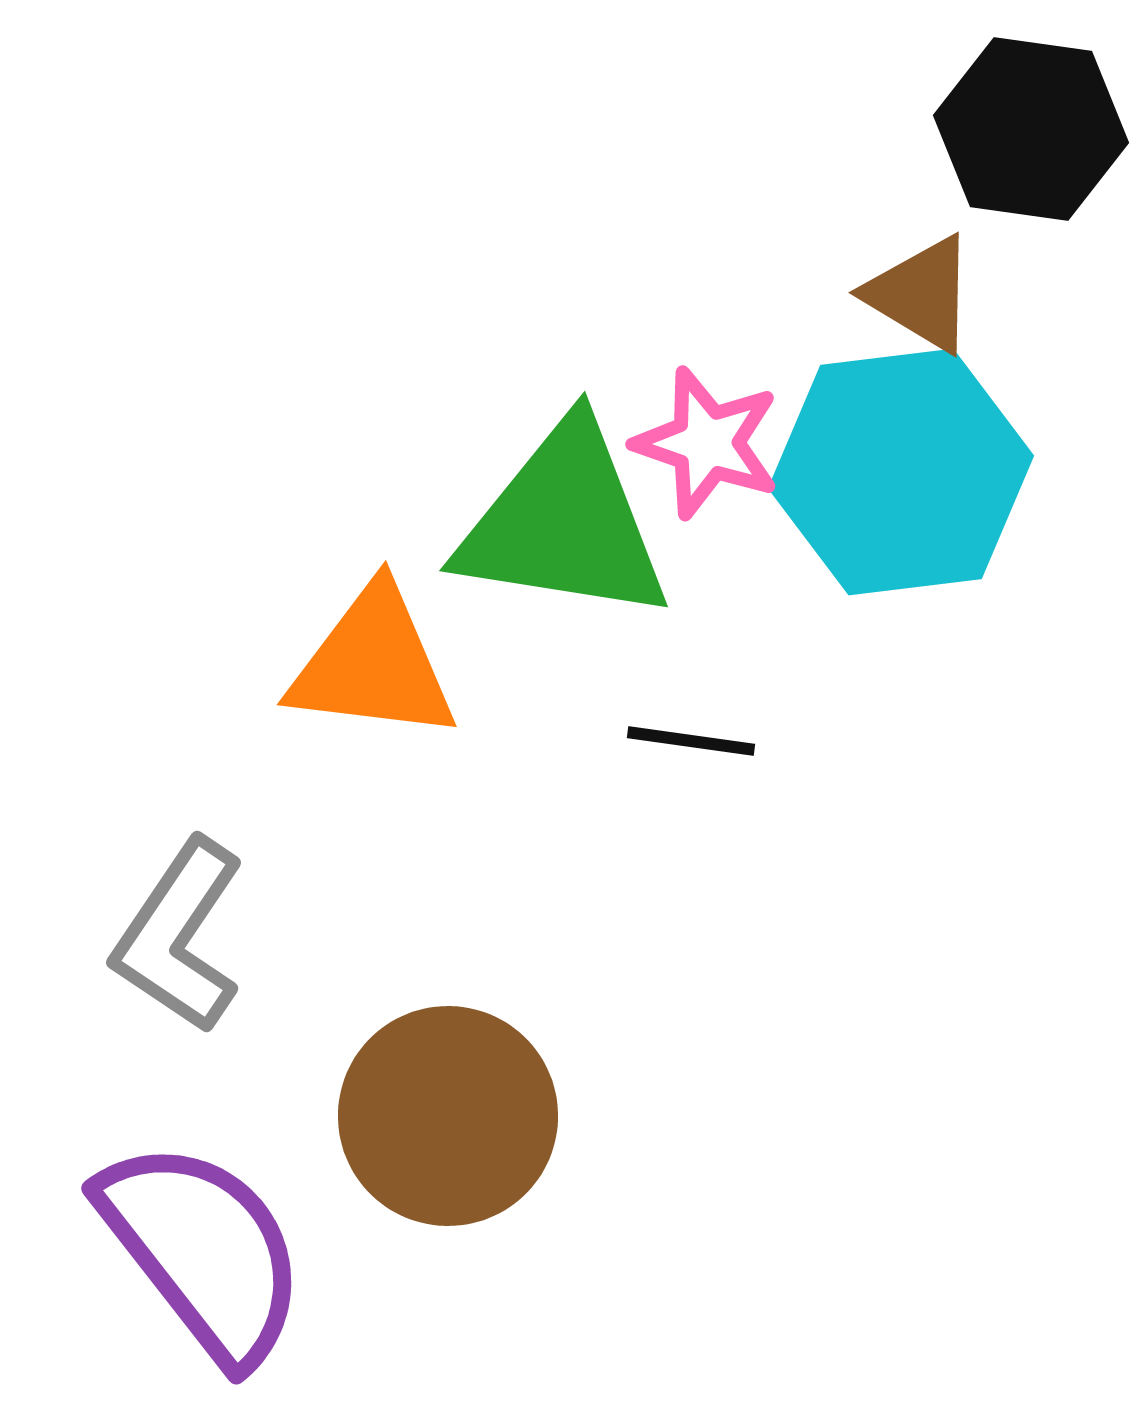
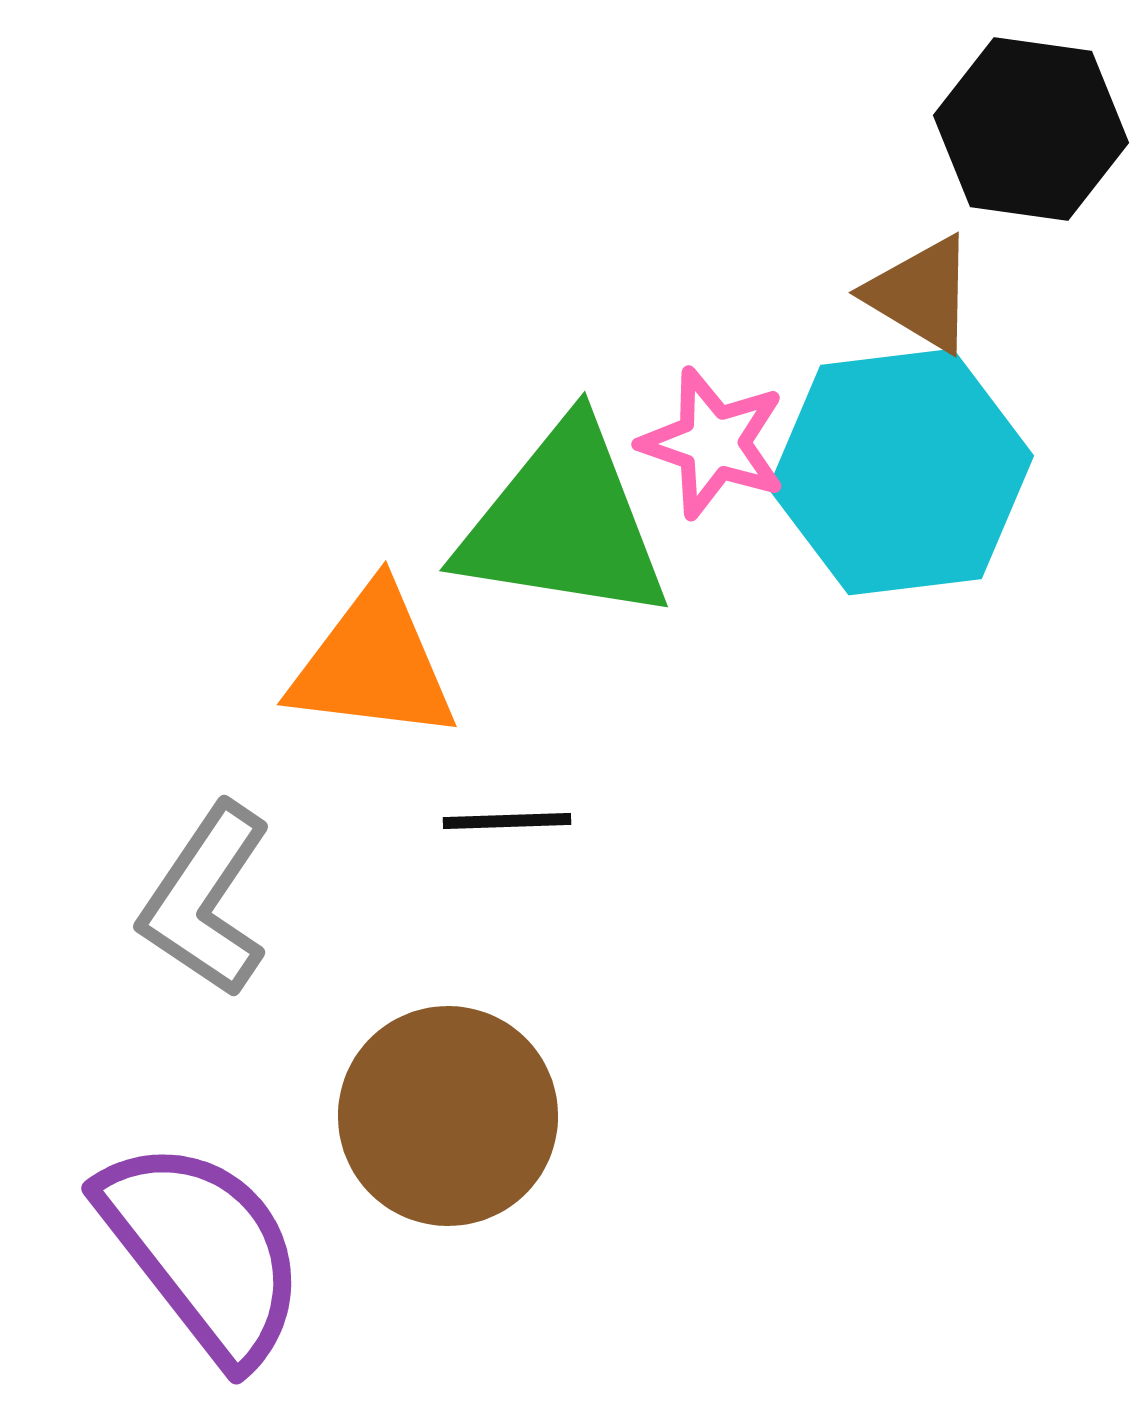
pink star: moved 6 px right
black line: moved 184 px left, 80 px down; rotated 10 degrees counterclockwise
gray L-shape: moved 27 px right, 36 px up
